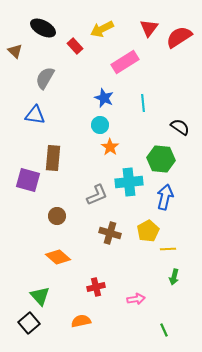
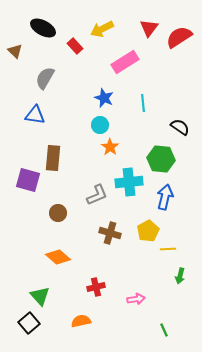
brown circle: moved 1 px right, 3 px up
green arrow: moved 6 px right, 1 px up
